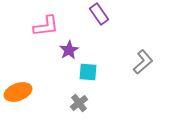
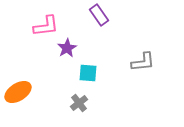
purple rectangle: moved 1 px down
purple star: moved 2 px left, 2 px up
gray L-shape: rotated 35 degrees clockwise
cyan square: moved 1 px down
orange ellipse: rotated 12 degrees counterclockwise
